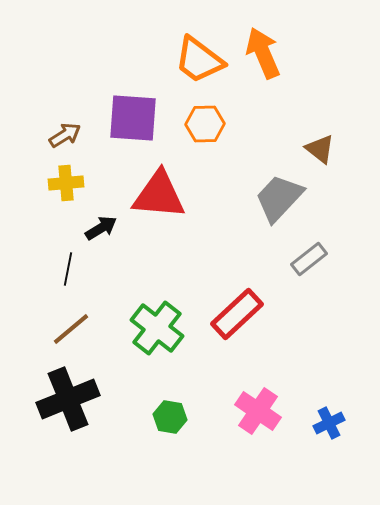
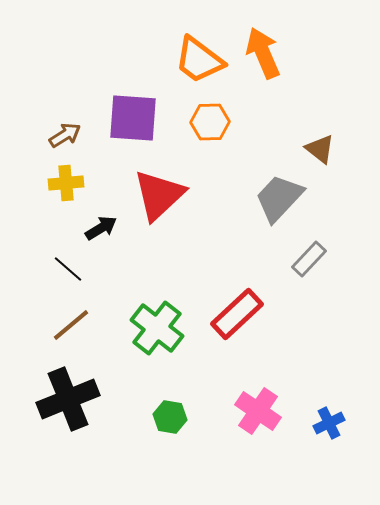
orange hexagon: moved 5 px right, 2 px up
red triangle: rotated 48 degrees counterclockwise
gray rectangle: rotated 9 degrees counterclockwise
black line: rotated 60 degrees counterclockwise
brown line: moved 4 px up
